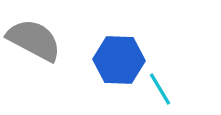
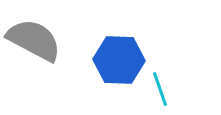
cyan line: rotated 12 degrees clockwise
